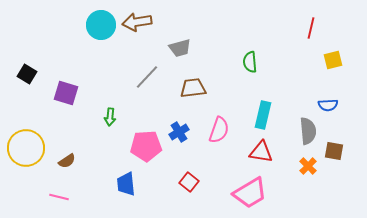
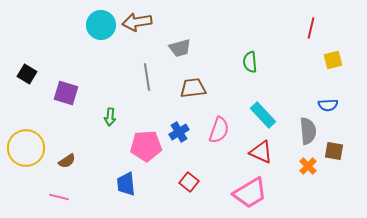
gray line: rotated 52 degrees counterclockwise
cyan rectangle: rotated 56 degrees counterclockwise
red triangle: rotated 15 degrees clockwise
